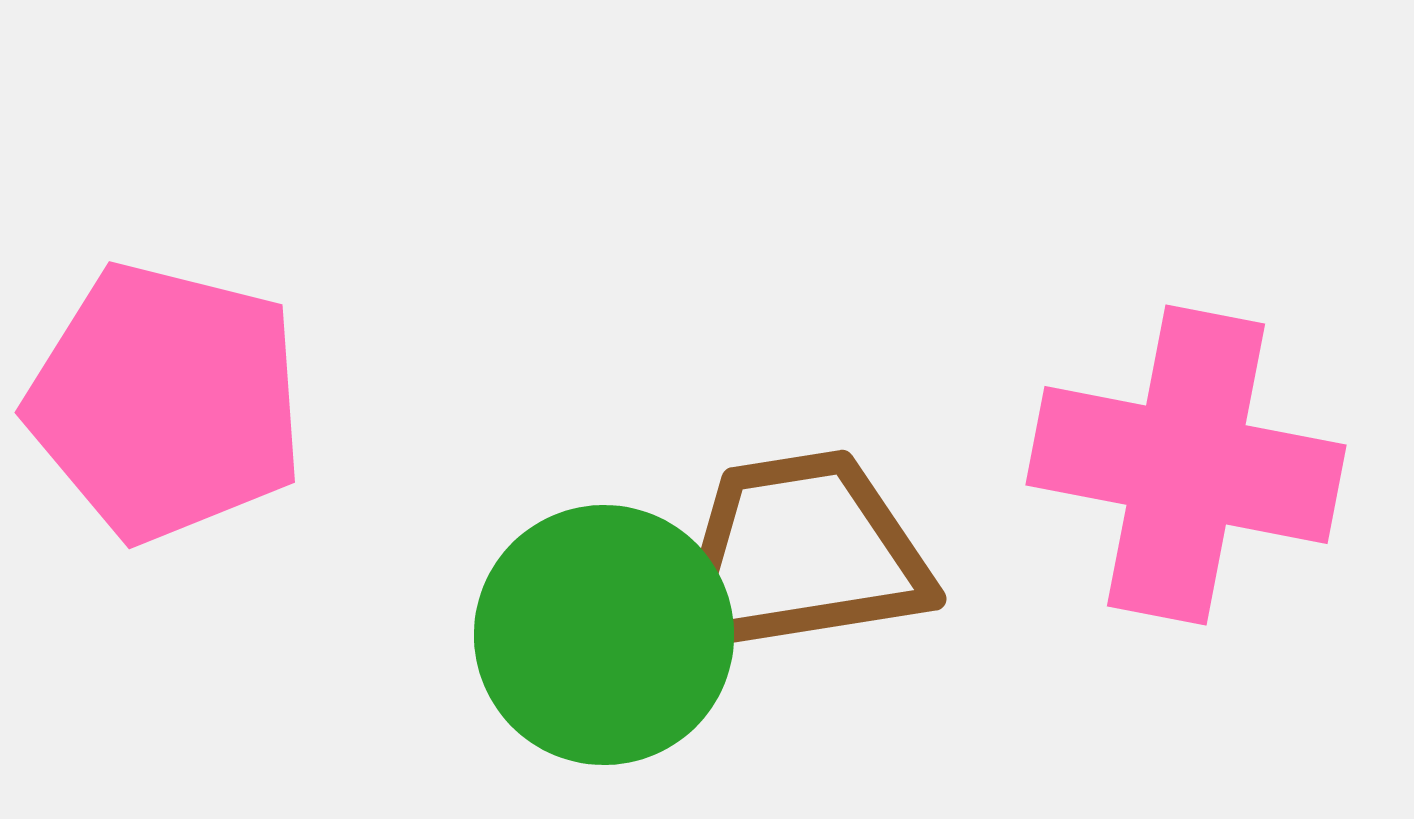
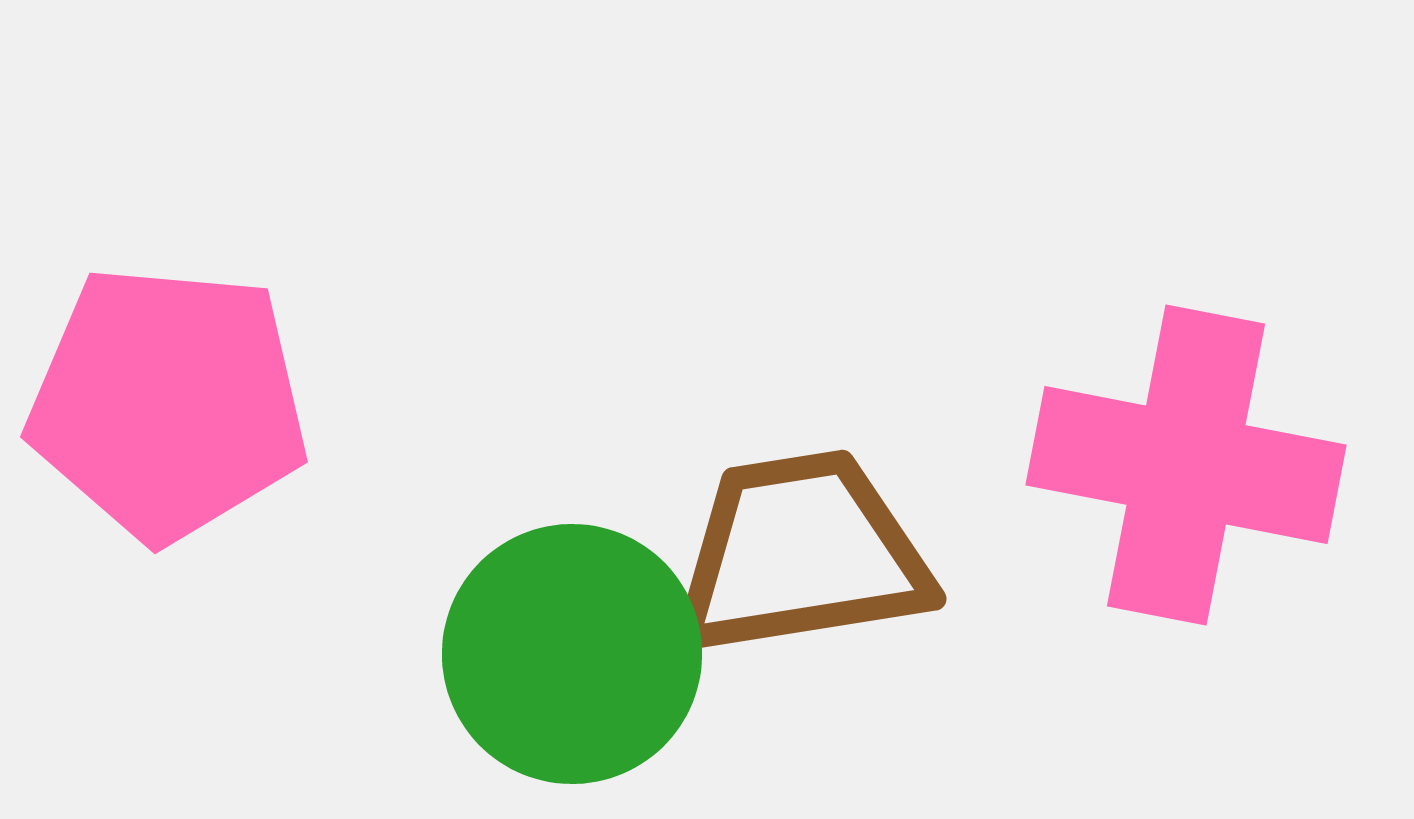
pink pentagon: moved 2 px right, 1 px down; rotated 9 degrees counterclockwise
green circle: moved 32 px left, 19 px down
